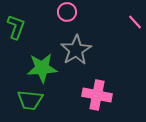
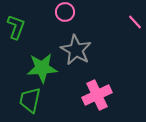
pink circle: moved 2 px left
gray star: rotated 12 degrees counterclockwise
pink cross: rotated 36 degrees counterclockwise
green trapezoid: rotated 96 degrees clockwise
